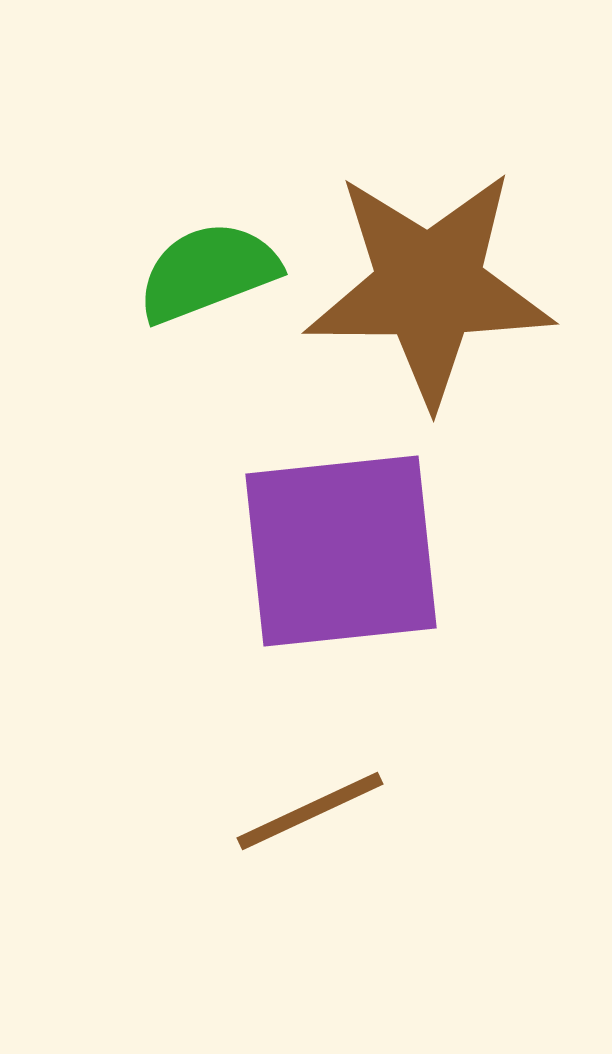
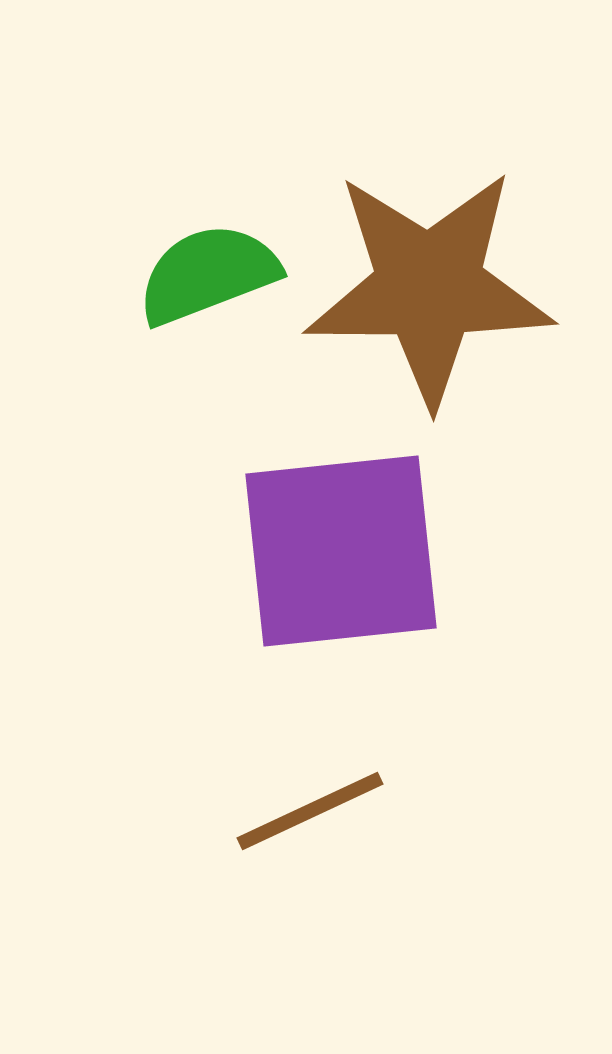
green semicircle: moved 2 px down
